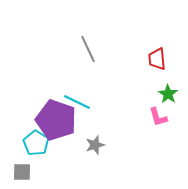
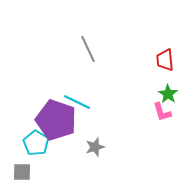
red trapezoid: moved 8 px right, 1 px down
pink L-shape: moved 4 px right, 5 px up
gray star: moved 2 px down
